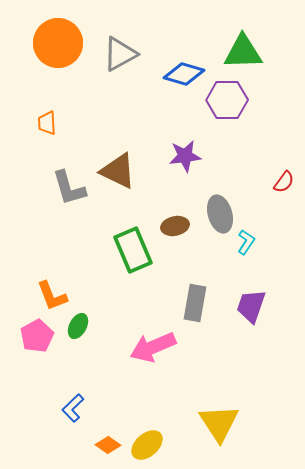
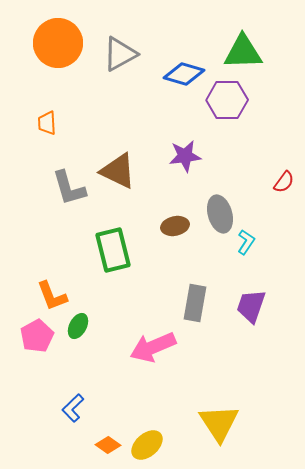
green rectangle: moved 20 px left; rotated 9 degrees clockwise
